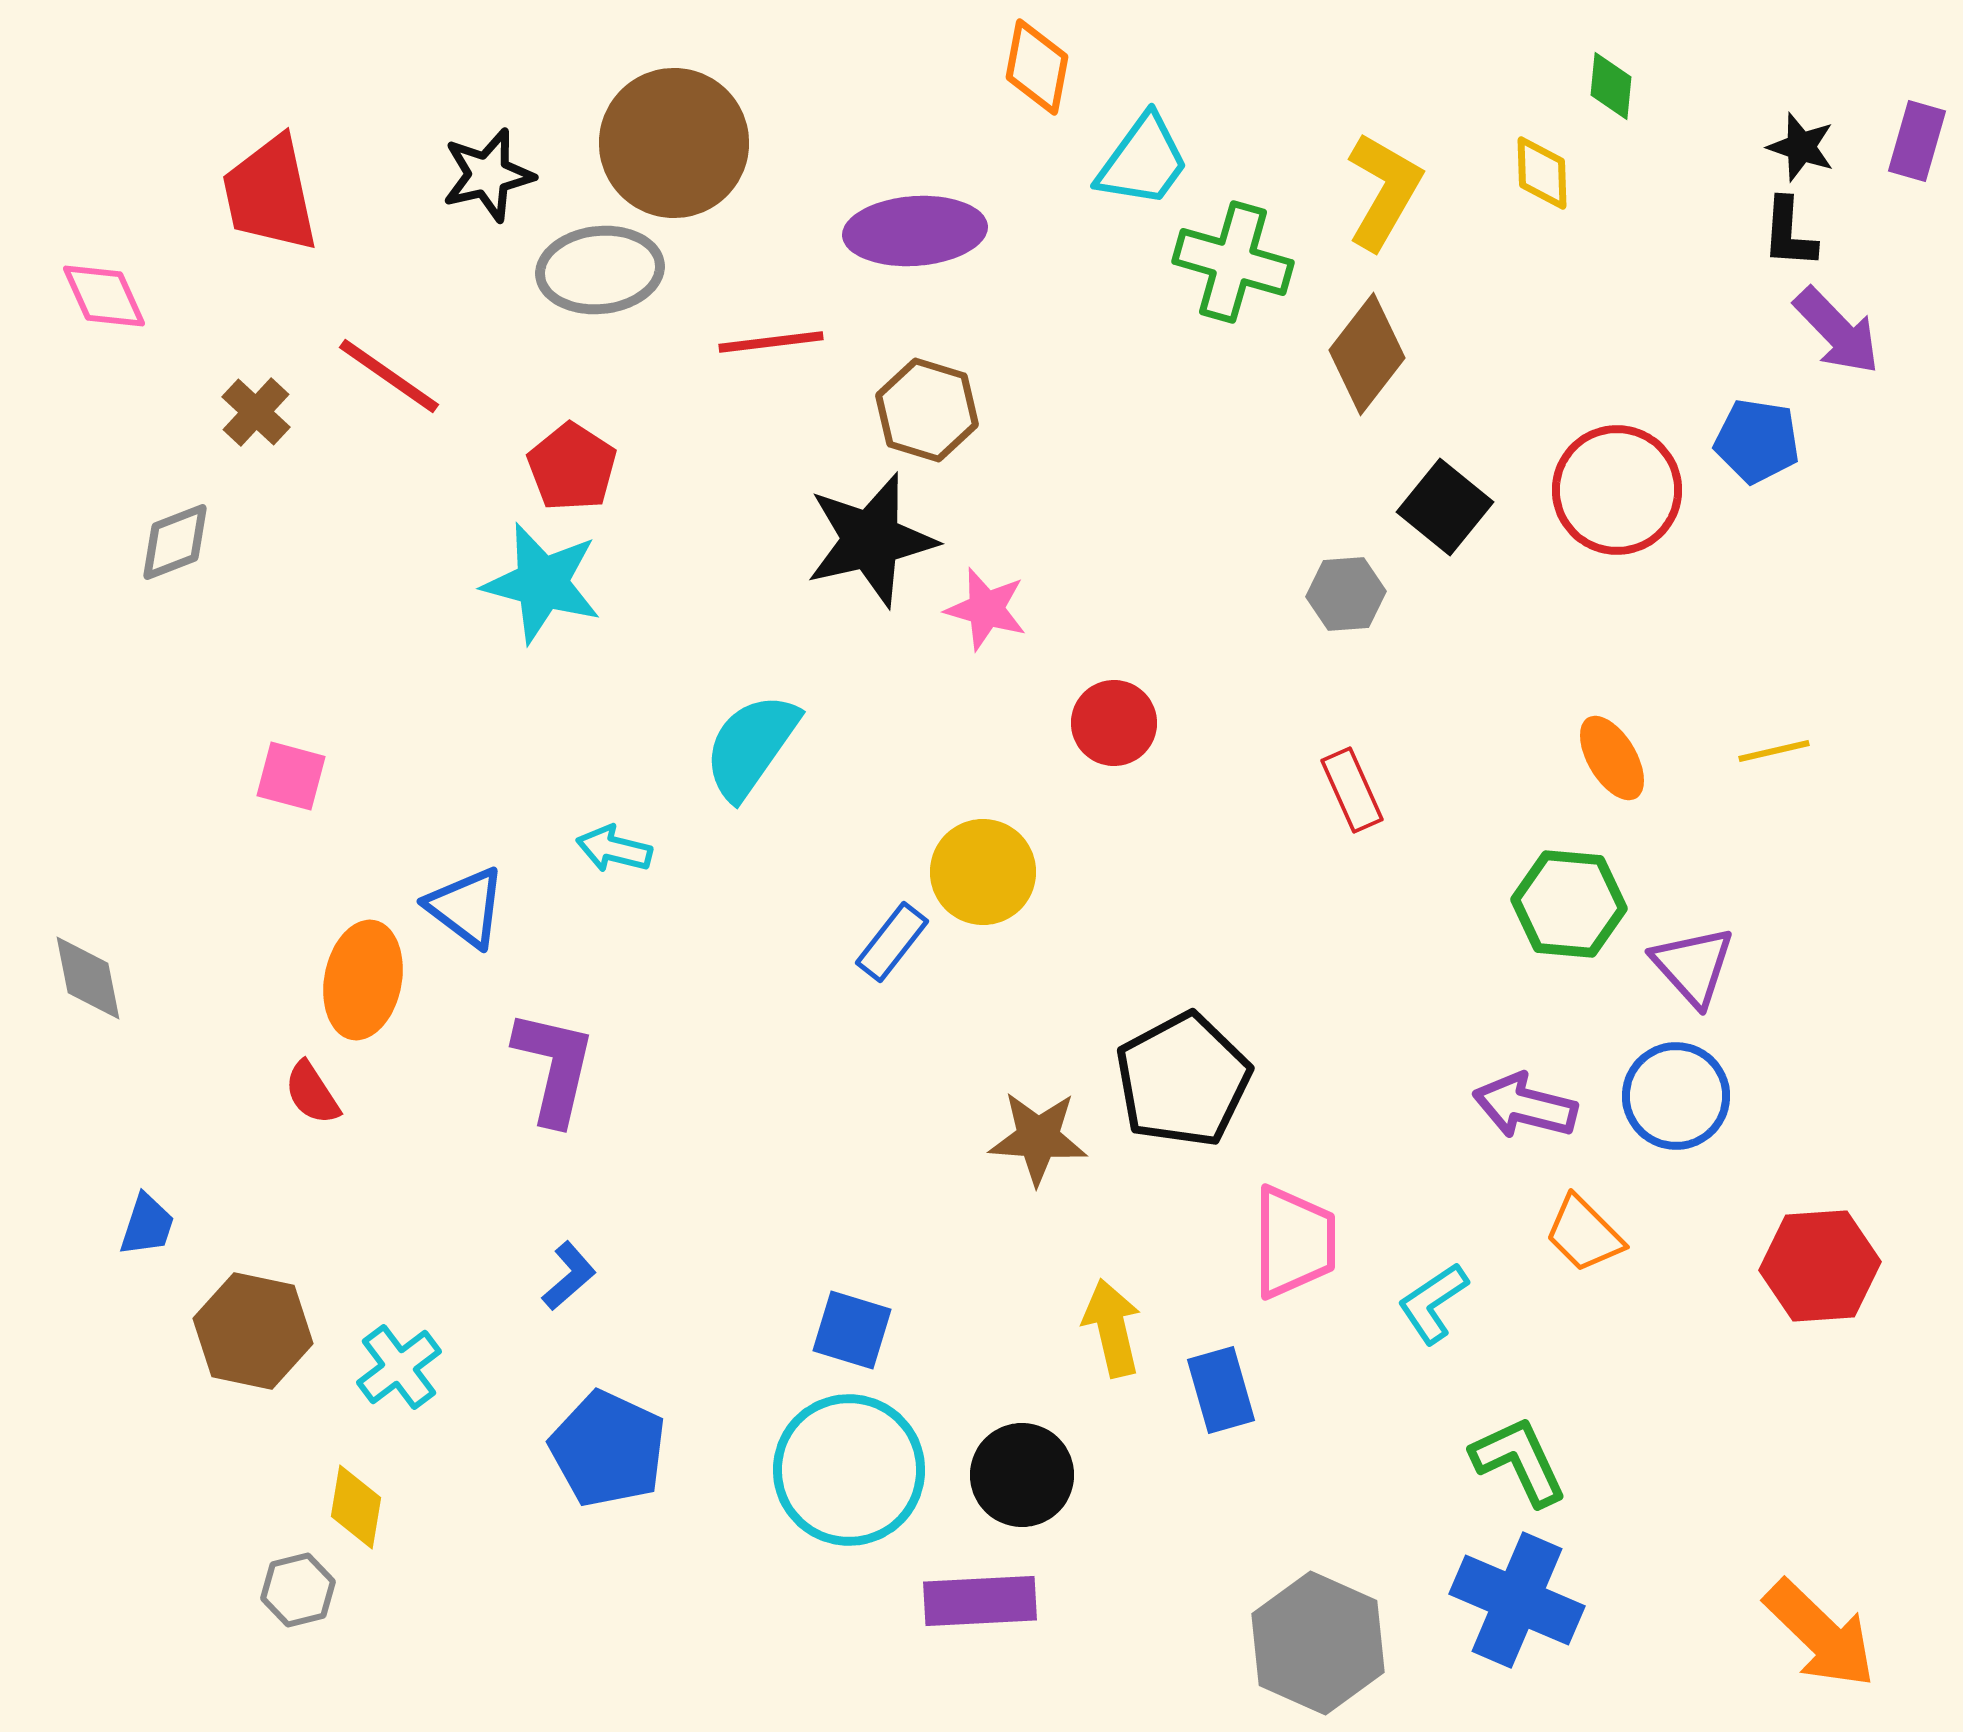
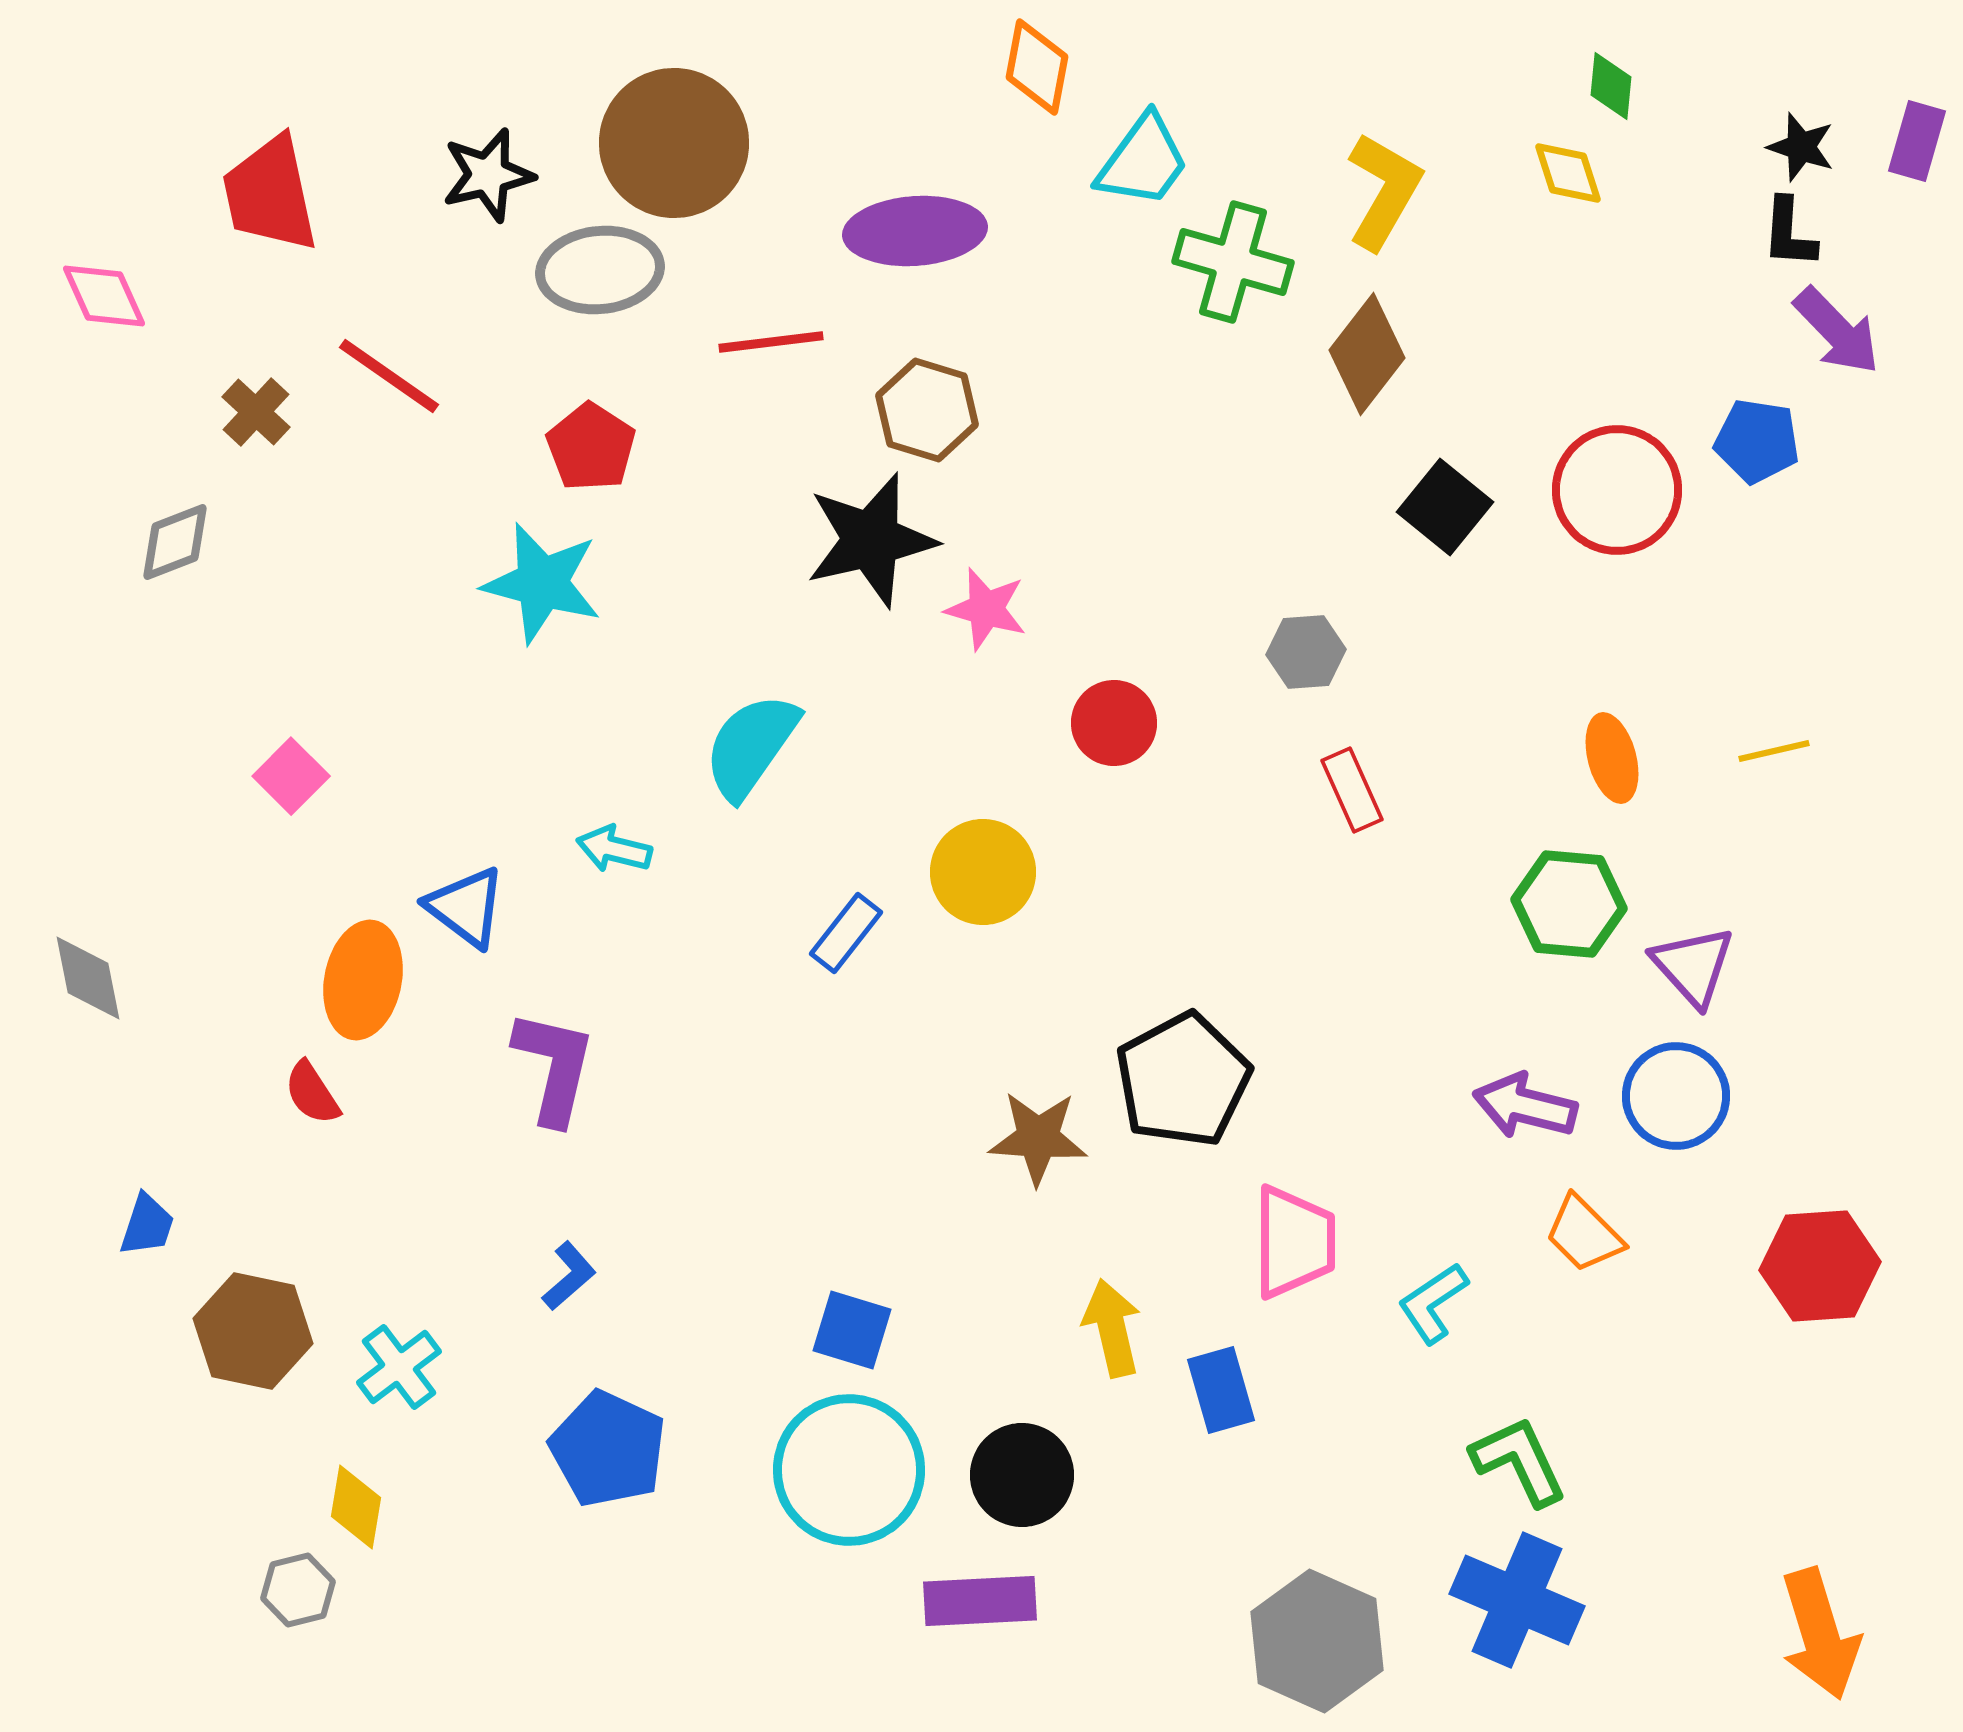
yellow diamond at (1542, 173): moved 26 px right; rotated 16 degrees counterclockwise
red pentagon at (572, 467): moved 19 px right, 20 px up
gray hexagon at (1346, 594): moved 40 px left, 58 px down
orange ellipse at (1612, 758): rotated 16 degrees clockwise
pink square at (291, 776): rotated 30 degrees clockwise
blue rectangle at (892, 942): moved 46 px left, 9 px up
orange arrow at (1820, 1634): rotated 29 degrees clockwise
gray hexagon at (1318, 1643): moved 1 px left, 2 px up
